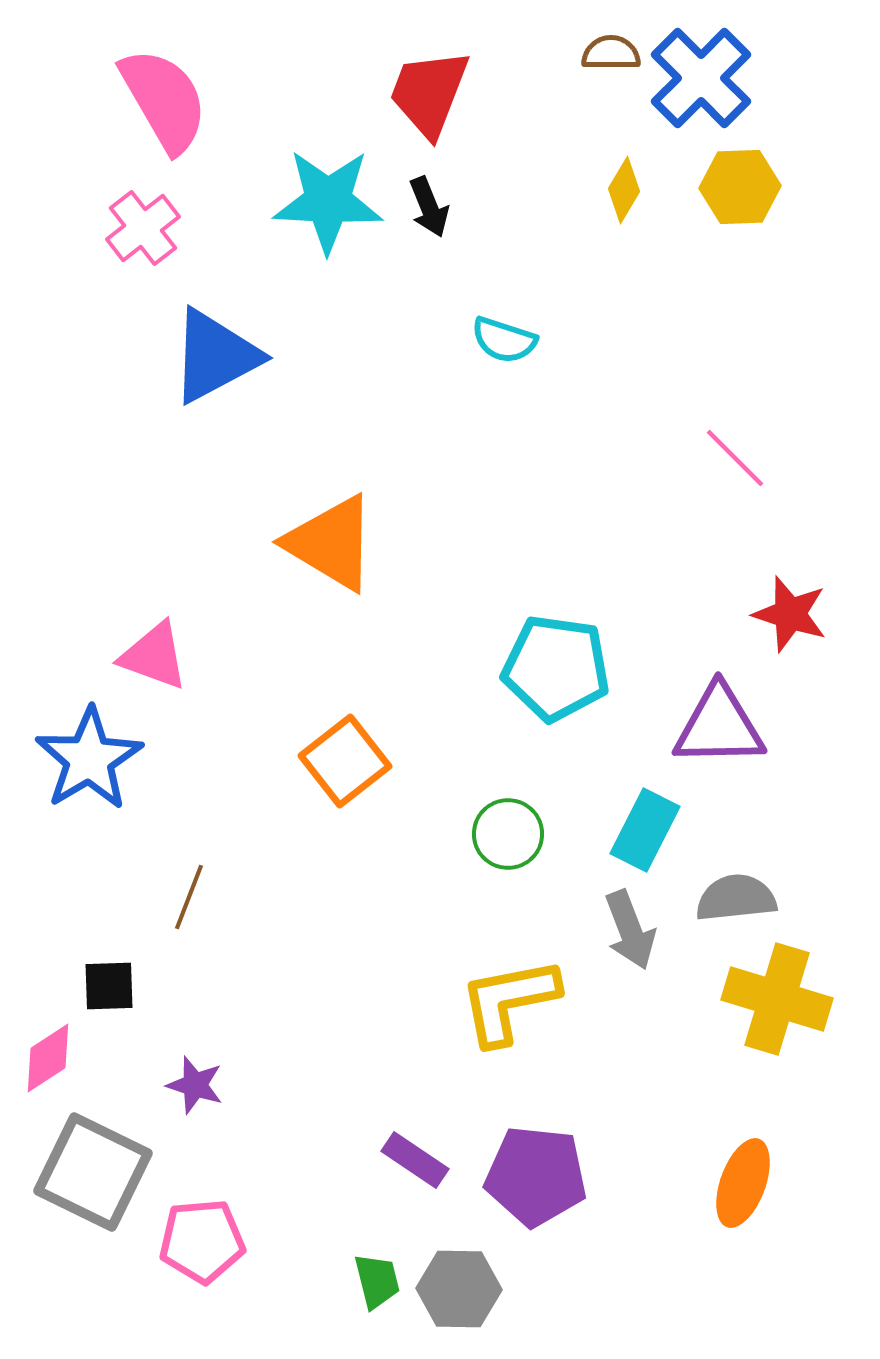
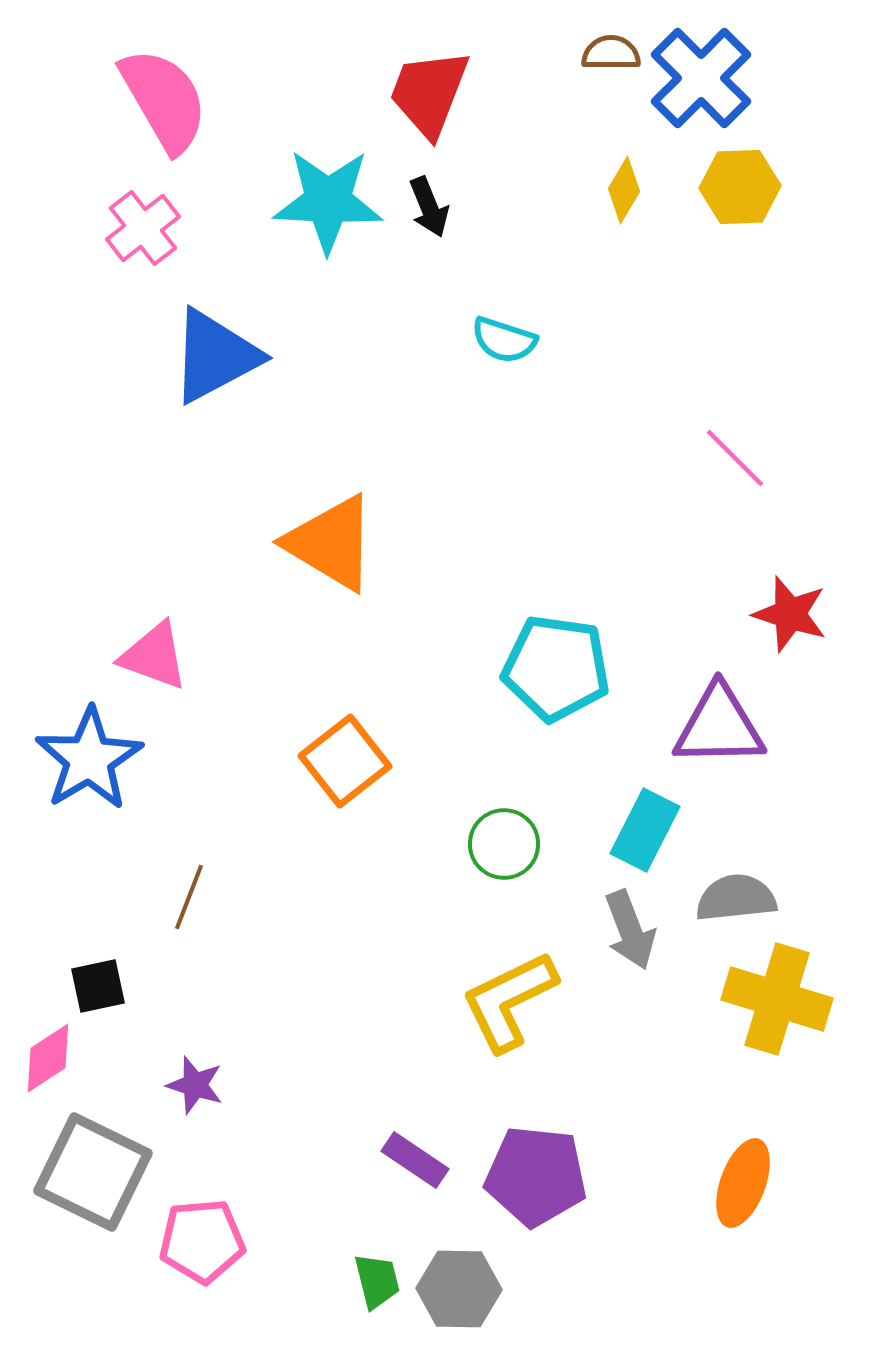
green circle: moved 4 px left, 10 px down
black square: moved 11 px left; rotated 10 degrees counterclockwise
yellow L-shape: rotated 15 degrees counterclockwise
